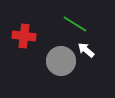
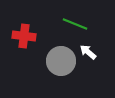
green line: rotated 10 degrees counterclockwise
white arrow: moved 2 px right, 2 px down
